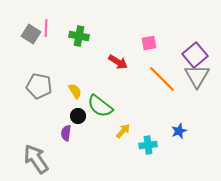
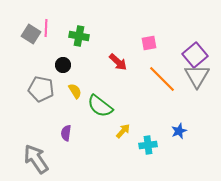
red arrow: rotated 12 degrees clockwise
gray pentagon: moved 2 px right, 3 px down
black circle: moved 15 px left, 51 px up
